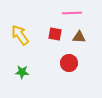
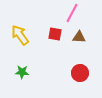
pink line: rotated 60 degrees counterclockwise
red circle: moved 11 px right, 10 px down
